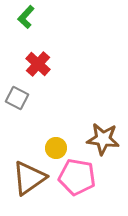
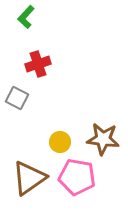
red cross: rotated 30 degrees clockwise
yellow circle: moved 4 px right, 6 px up
